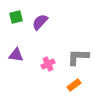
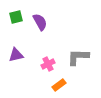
purple semicircle: rotated 108 degrees clockwise
purple triangle: rotated 21 degrees counterclockwise
orange rectangle: moved 15 px left
